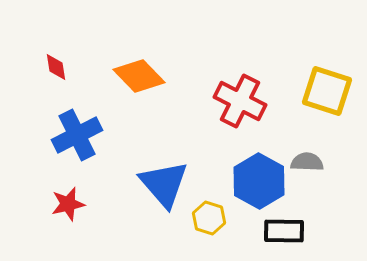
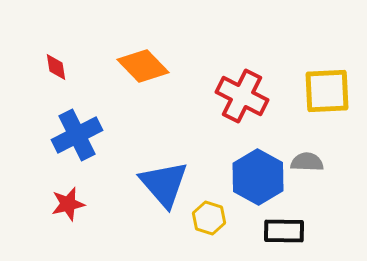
orange diamond: moved 4 px right, 10 px up
yellow square: rotated 21 degrees counterclockwise
red cross: moved 2 px right, 5 px up
blue hexagon: moved 1 px left, 4 px up
